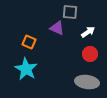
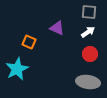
gray square: moved 19 px right
cyan star: moved 9 px left; rotated 15 degrees clockwise
gray ellipse: moved 1 px right
